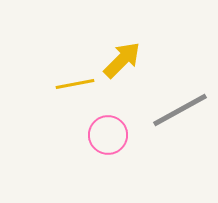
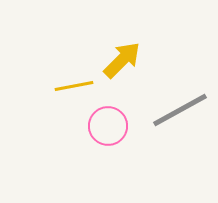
yellow line: moved 1 px left, 2 px down
pink circle: moved 9 px up
